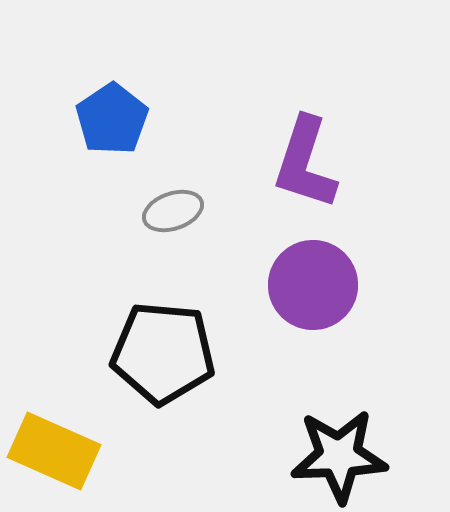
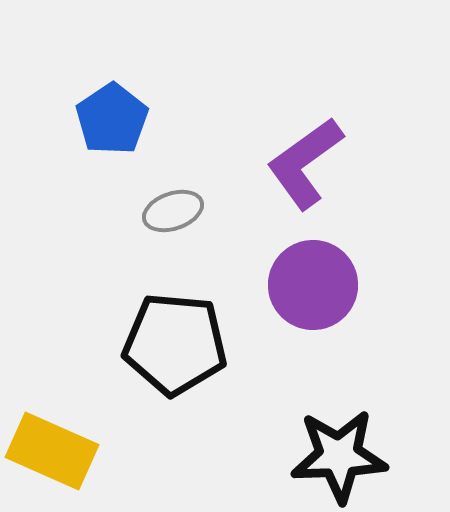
purple L-shape: rotated 36 degrees clockwise
black pentagon: moved 12 px right, 9 px up
yellow rectangle: moved 2 px left
